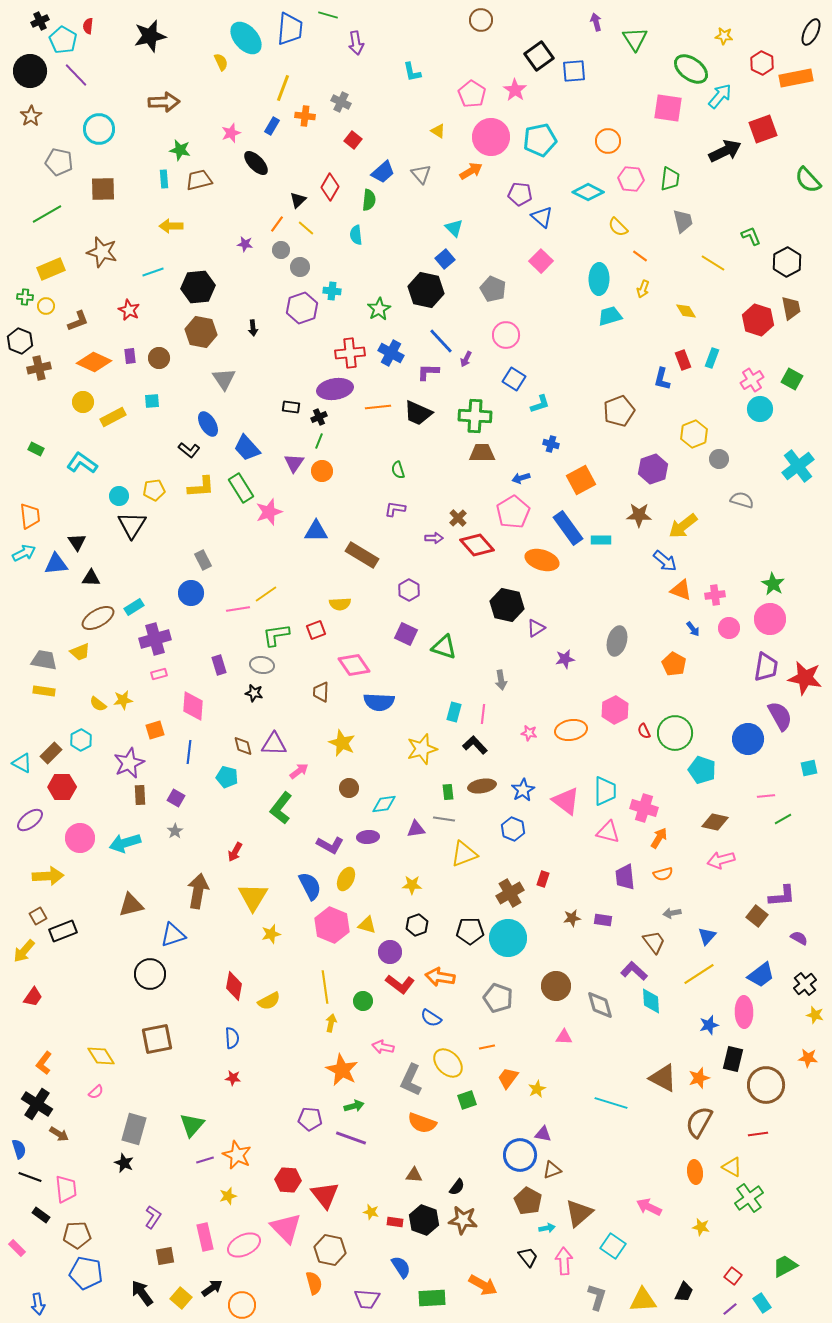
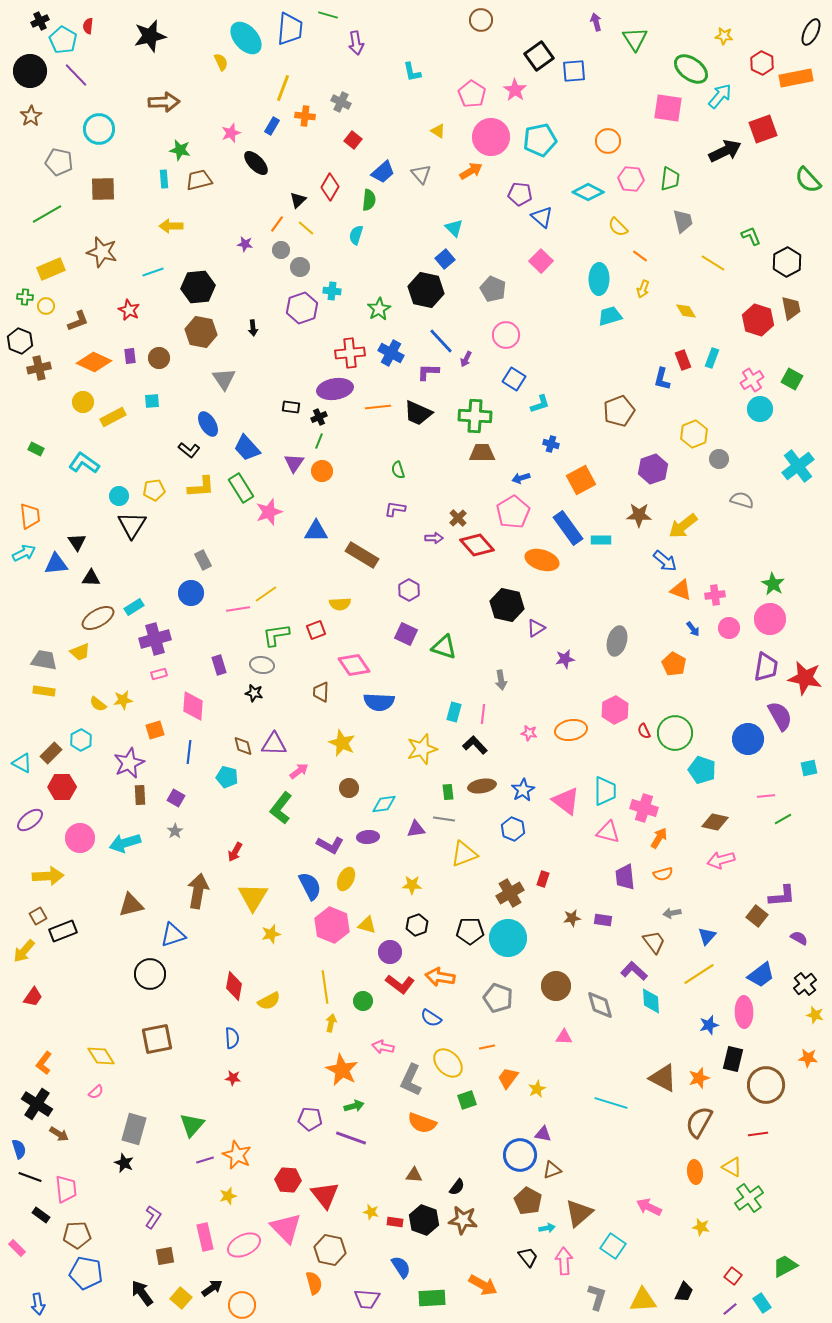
cyan semicircle at (356, 235): rotated 24 degrees clockwise
cyan L-shape at (82, 463): moved 2 px right
